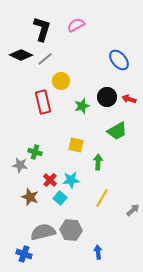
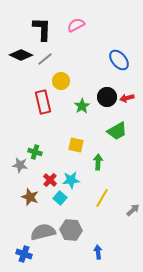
black L-shape: rotated 15 degrees counterclockwise
red arrow: moved 2 px left, 1 px up; rotated 32 degrees counterclockwise
green star: rotated 14 degrees counterclockwise
